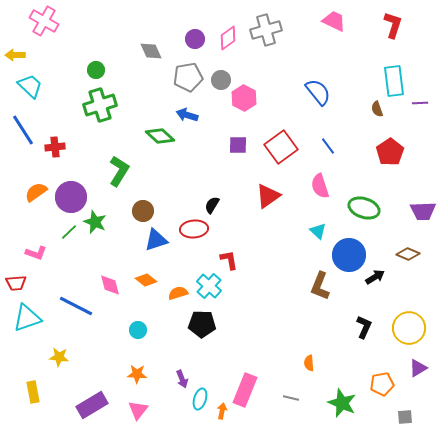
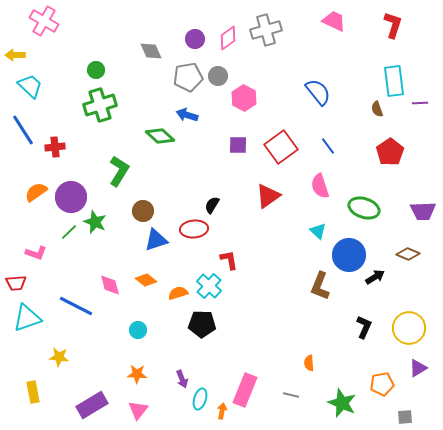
gray circle at (221, 80): moved 3 px left, 4 px up
gray line at (291, 398): moved 3 px up
